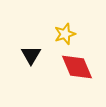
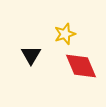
red diamond: moved 4 px right, 1 px up
